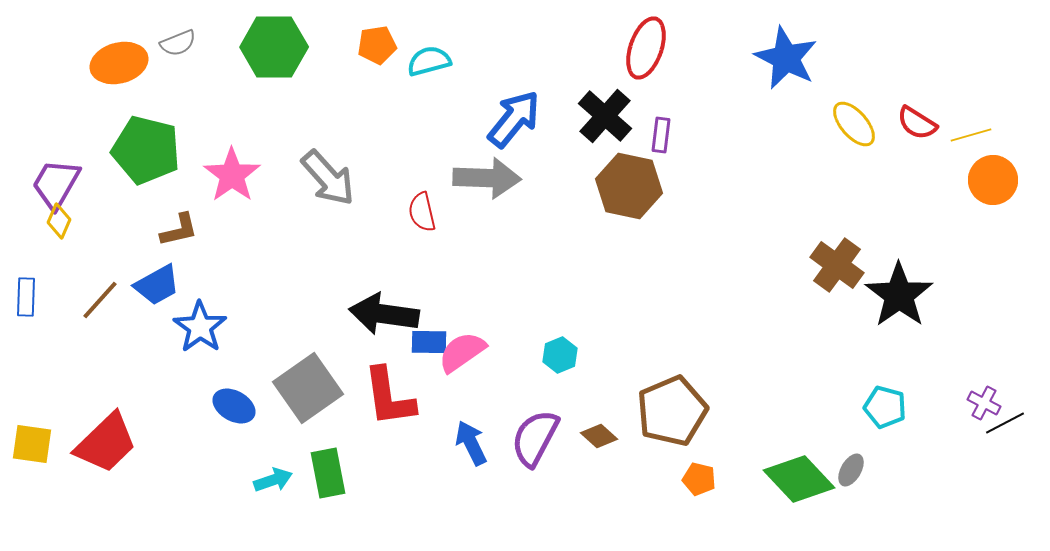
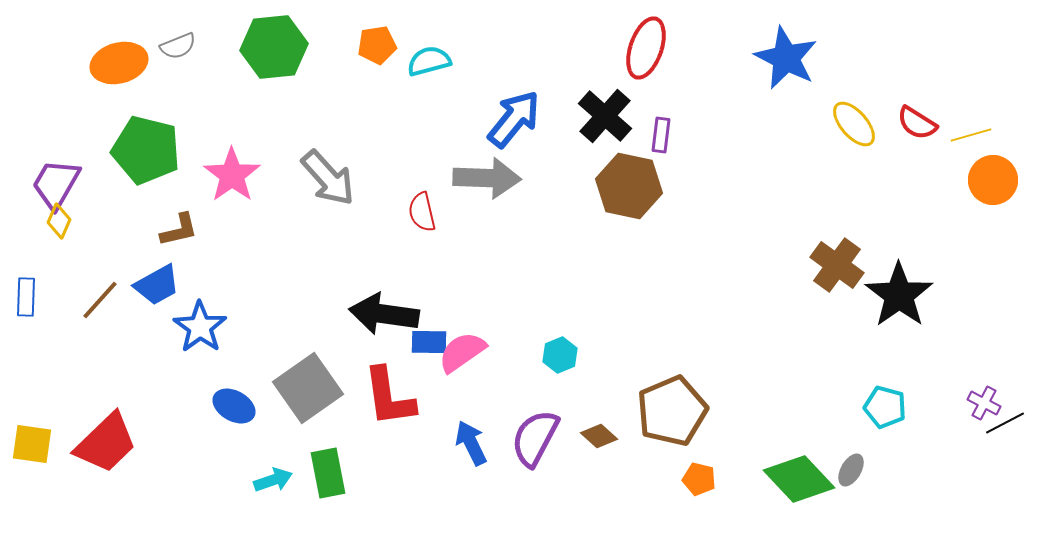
gray semicircle at (178, 43): moved 3 px down
green hexagon at (274, 47): rotated 6 degrees counterclockwise
